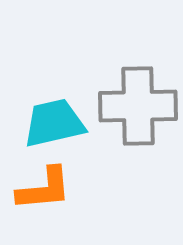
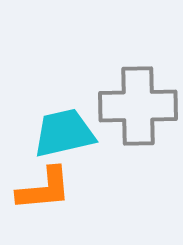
cyan trapezoid: moved 10 px right, 10 px down
